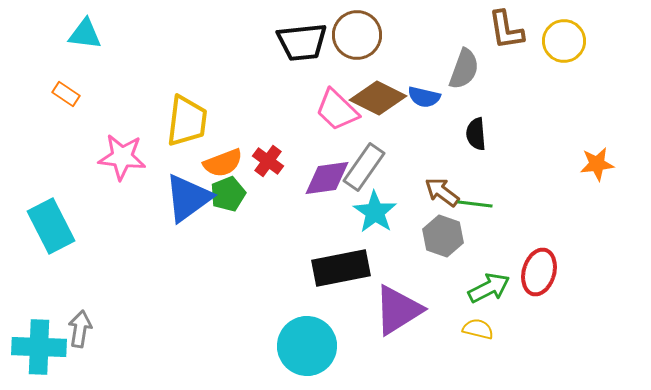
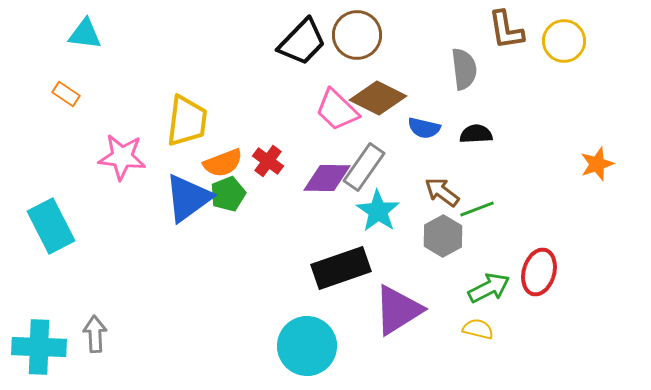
black trapezoid: rotated 40 degrees counterclockwise
gray semicircle: rotated 27 degrees counterclockwise
blue semicircle: moved 31 px down
black semicircle: rotated 92 degrees clockwise
orange star: rotated 12 degrees counterclockwise
purple diamond: rotated 9 degrees clockwise
green line: moved 2 px right, 5 px down; rotated 28 degrees counterclockwise
cyan star: moved 3 px right, 1 px up
gray hexagon: rotated 12 degrees clockwise
black rectangle: rotated 8 degrees counterclockwise
gray arrow: moved 15 px right, 5 px down; rotated 12 degrees counterclockwise
